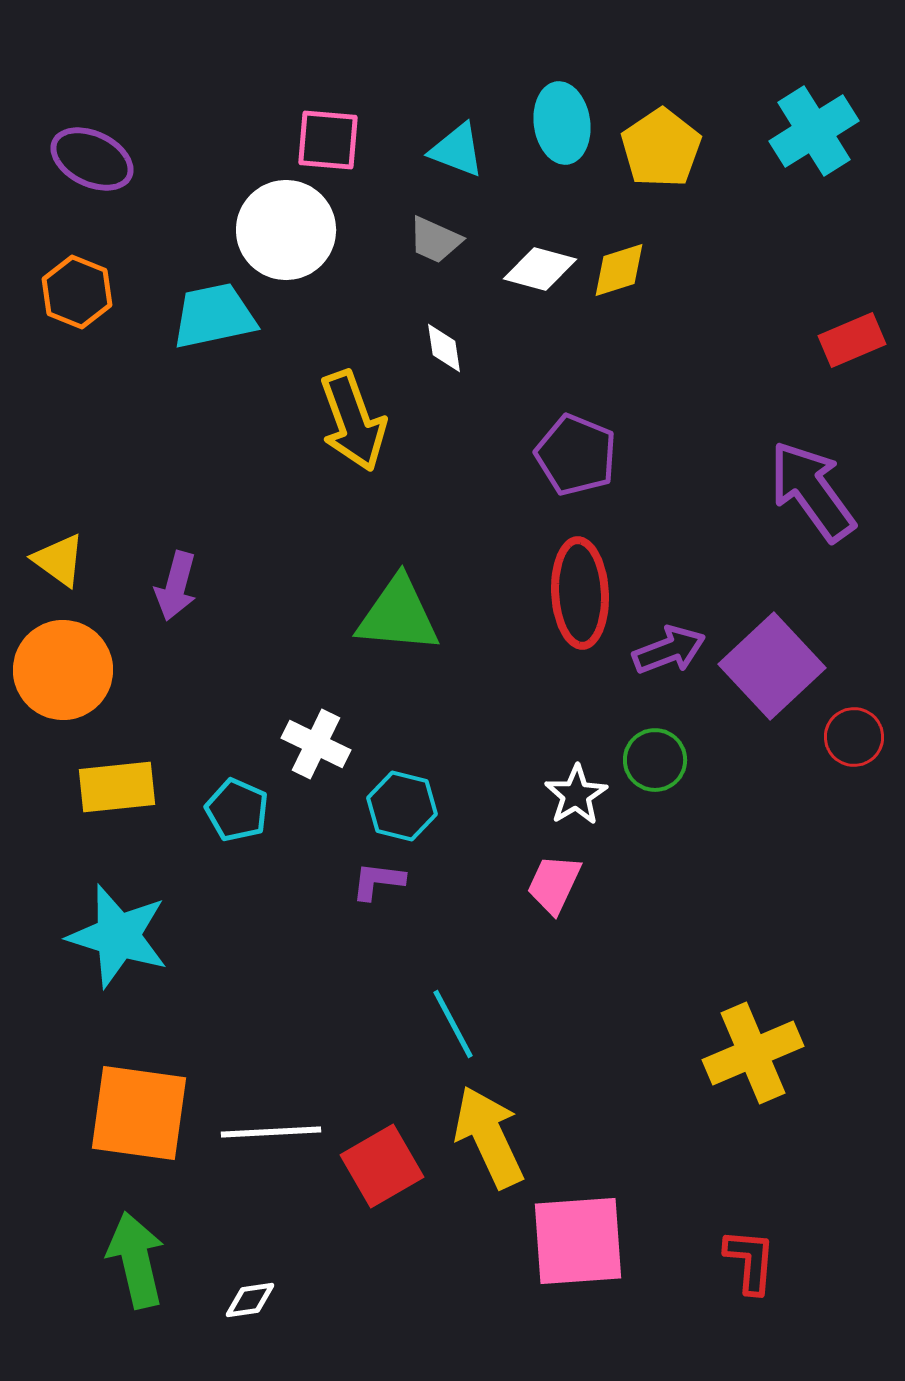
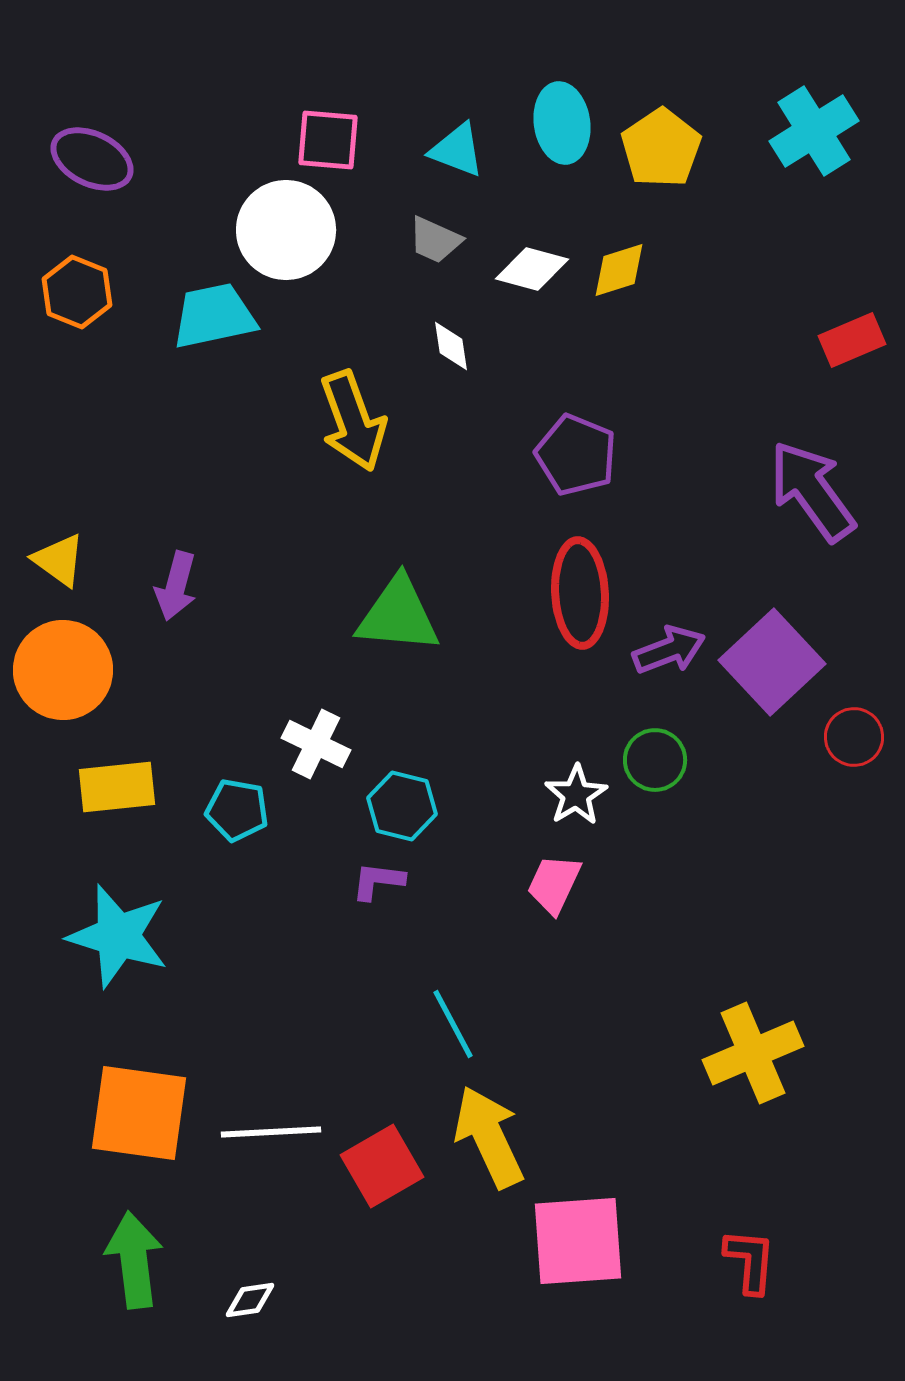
white diamond at (540, 269): moved 8 px left
white diamond at (444, 348): moved 7 px right, 2 px up
purple square at (772, 666): moved 4 px up
cyan pentagon at (237, 810): rotated 14 degrees counterclockwise
green arrow at (136, 1260): moved 2 px left; rotated 6 degrees clockwise
